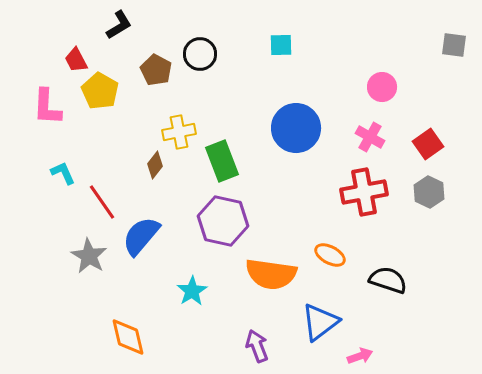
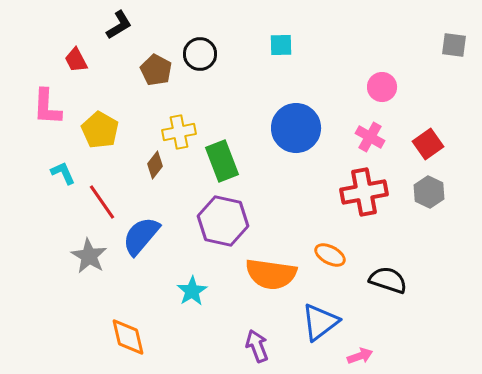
yellow pentagon: moved 39 px down
